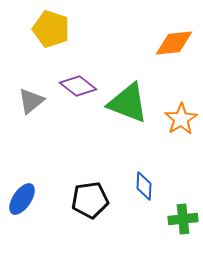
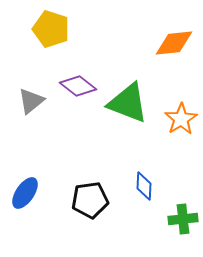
blue ellipse: moved 3 px right, 6 px up
